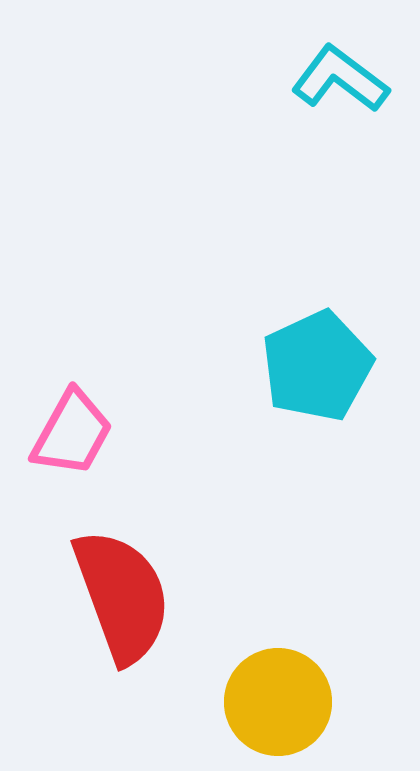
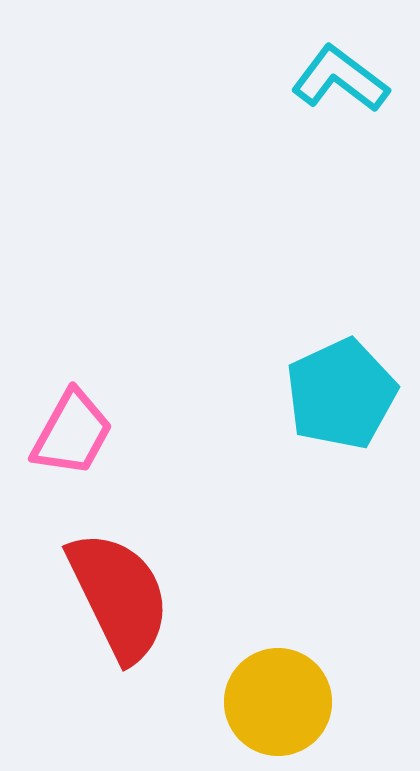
cyan pentagon: moved 24 px right, 28 px down
red semicircle: moved 3 px left; rotated 6 degrees counterclockwise
